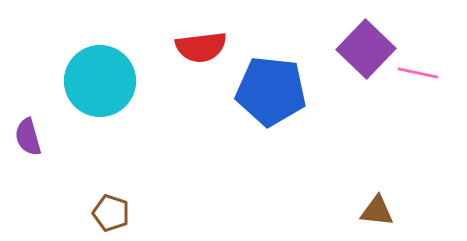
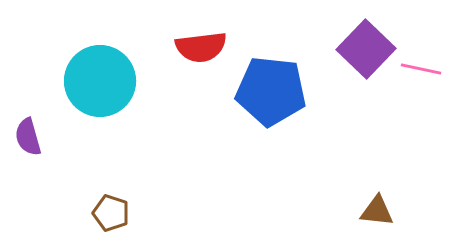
pink line: moved 3 px right, 4 px up
